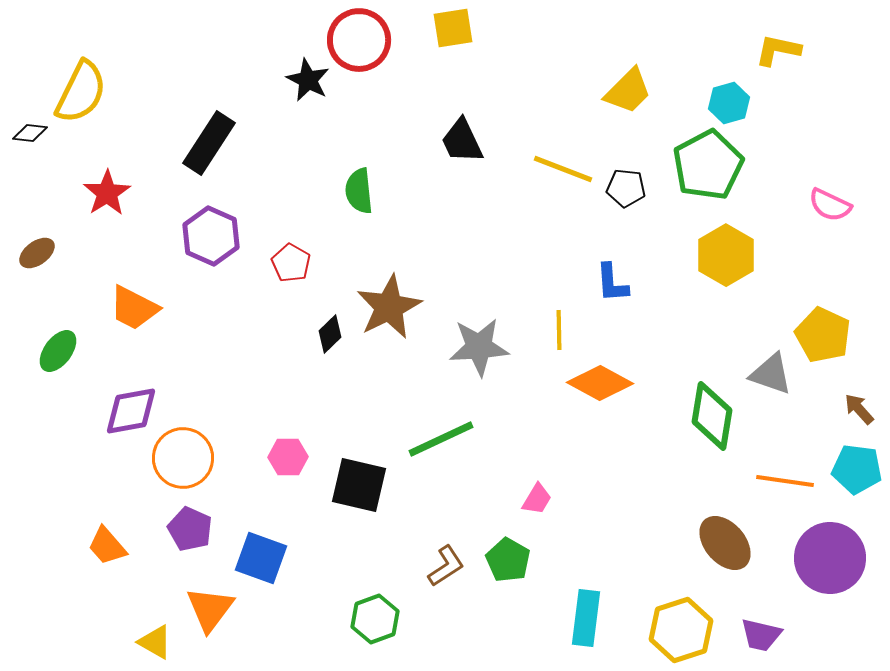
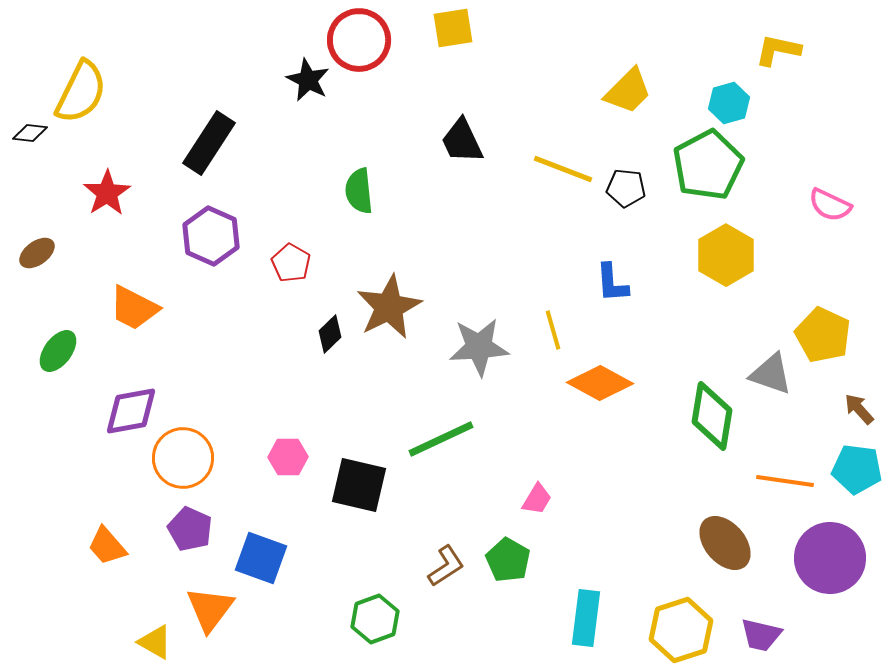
yellow line at (559, 330): moved 6 px left; rotated 15 degrees counterclockwise
